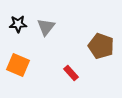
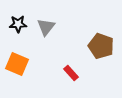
orange square: moved 1 px left, 1 px up
